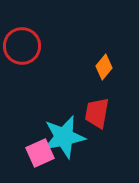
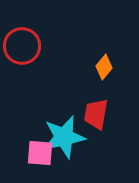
red trapezoid: moved 1 px left, 1 px down
pink square: rotated 28 degrees clockwise
